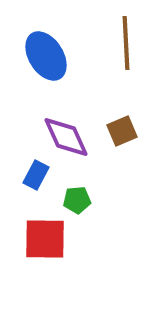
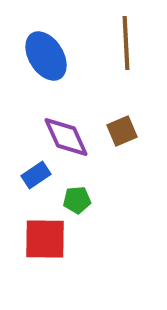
blue rectangle: rotated 28 degrees clockwise
